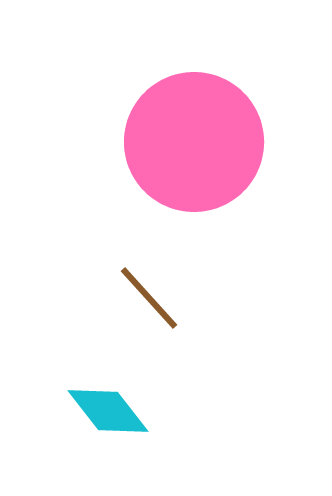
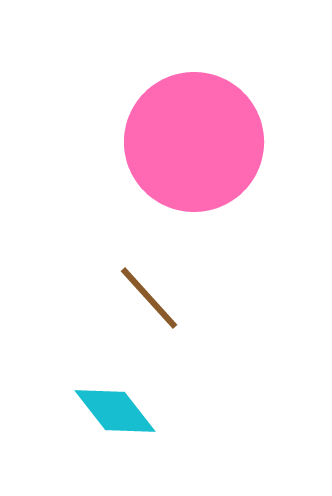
cyan diamond: moved 7 px right
